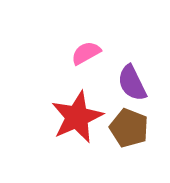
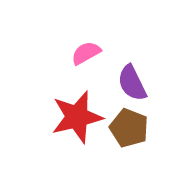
red star: rotated 10 degrees clockwise
